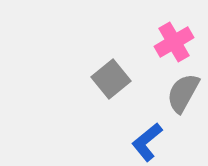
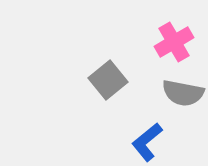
gray square: moved 3 px left, 1 px down
gray semicircle: rotated 108 degrees counterclockwise
